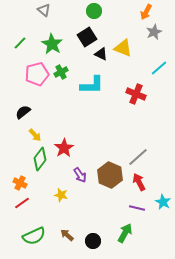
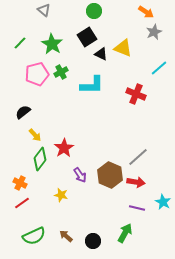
orange arrow: rotated 84 degrees counterclockwise
red arrow: moved 3 px left; rotated 126 degrees clockwise
brown arrow: moved 1 px left, 1 px down
